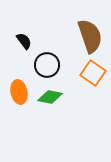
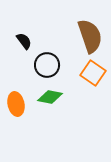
orange ellipse: moved 3 px left, 12 px down
